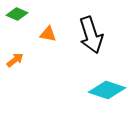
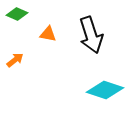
cyan diamond: moved 2 px left
